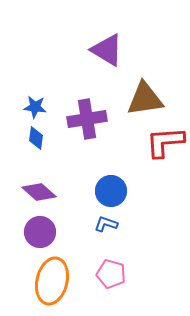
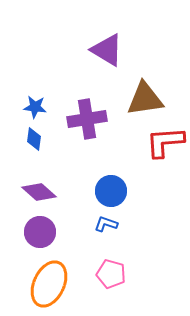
blue diamond: moved 2 px left, 1 px down
orange ellipse: moved 3 px left, 3 px down; rotated 12 degrees clockwise
